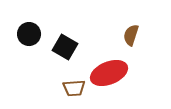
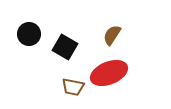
brown semicircle: moved 19 px left; rotated 15 degrees clockwise
brown trapezoid: moved 1 px left, 1 px up; rotated 15 degrees clockwise
